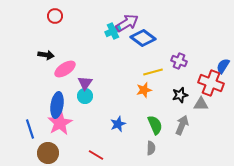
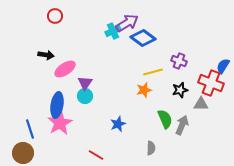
black star: moved 5 px up
green semicircle: moved 10 px right, 6 px up
brown circle: moved 25 px left
